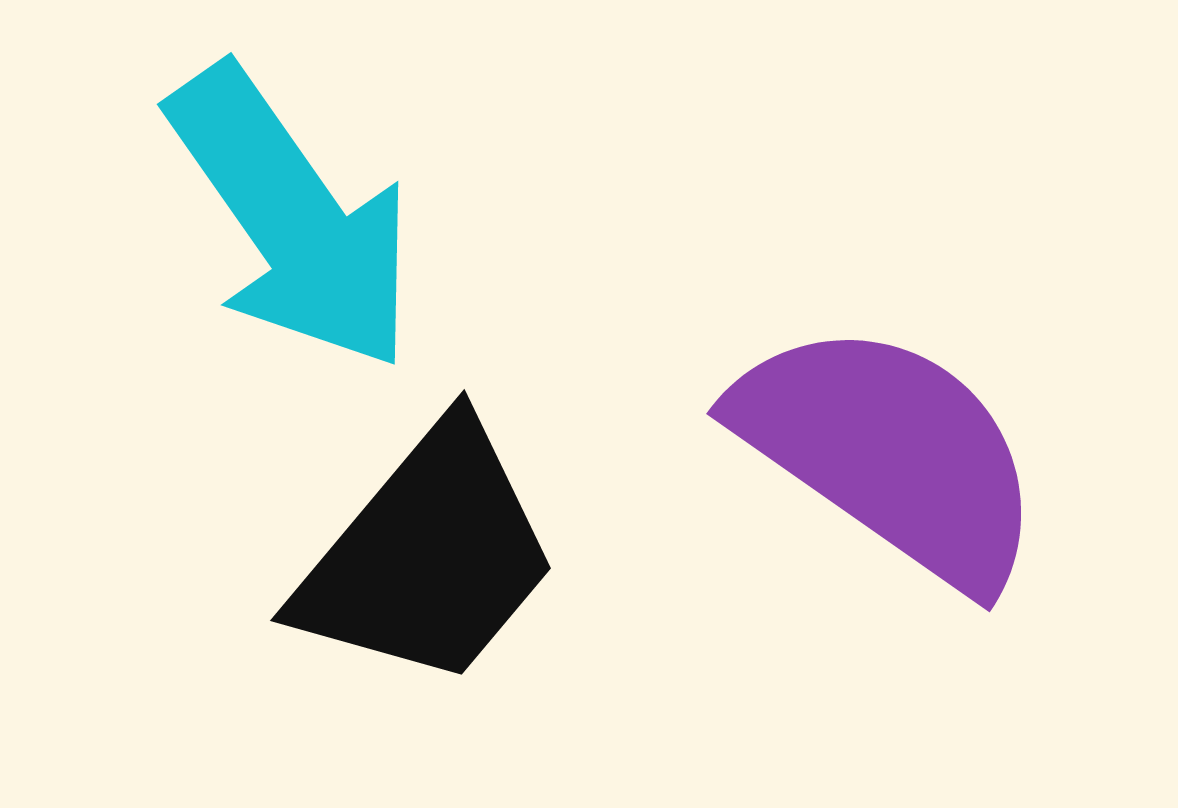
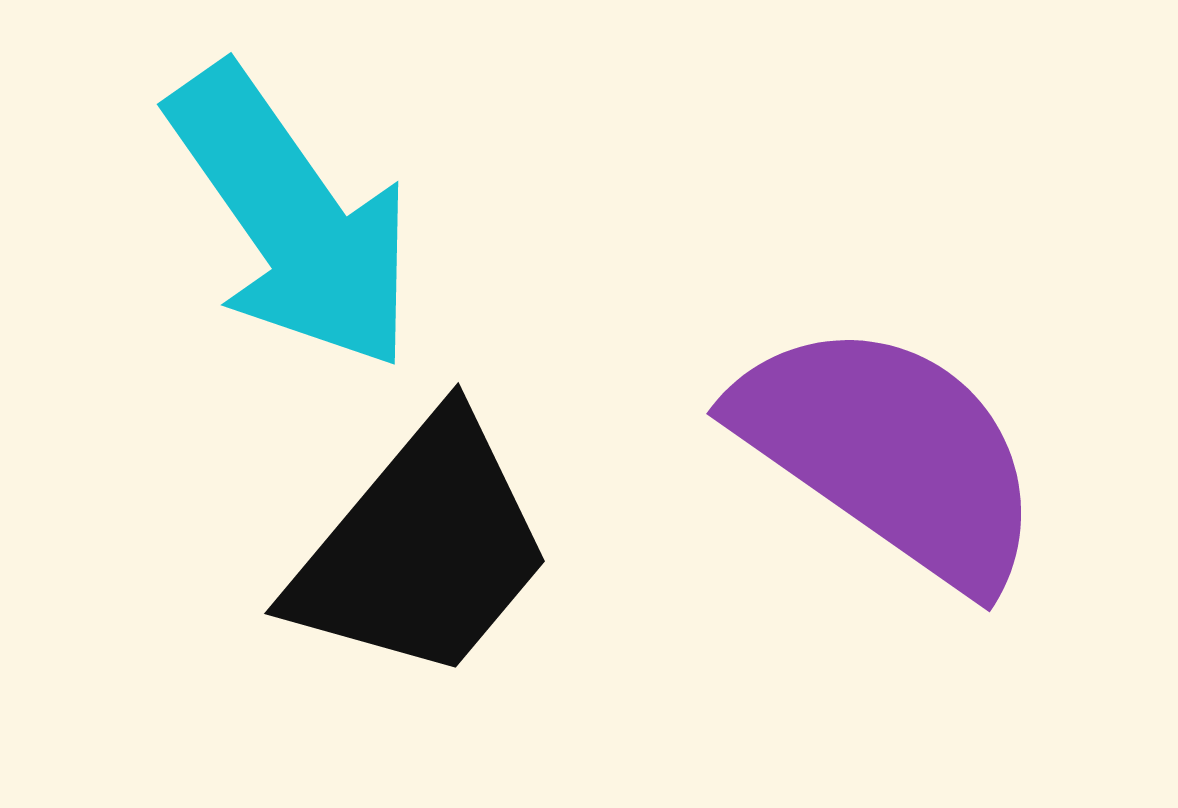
black trapezoid: moved 6 px left, 7 px up
